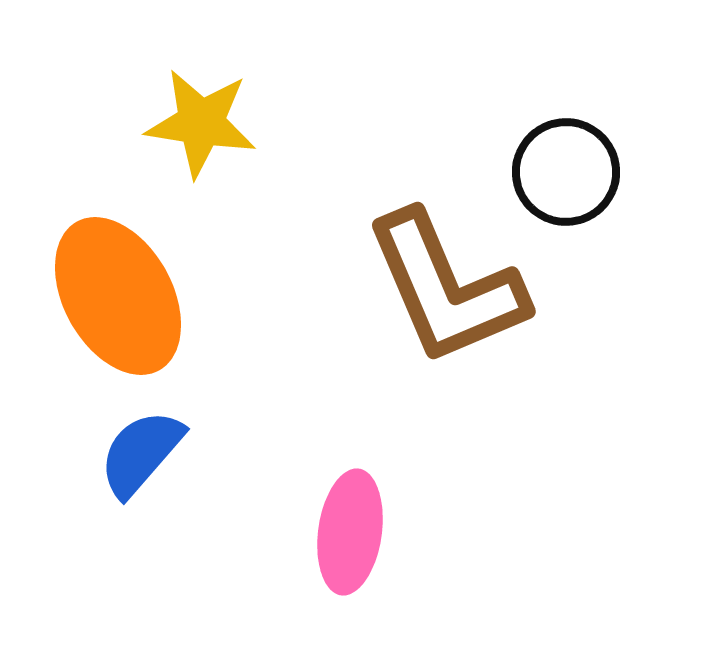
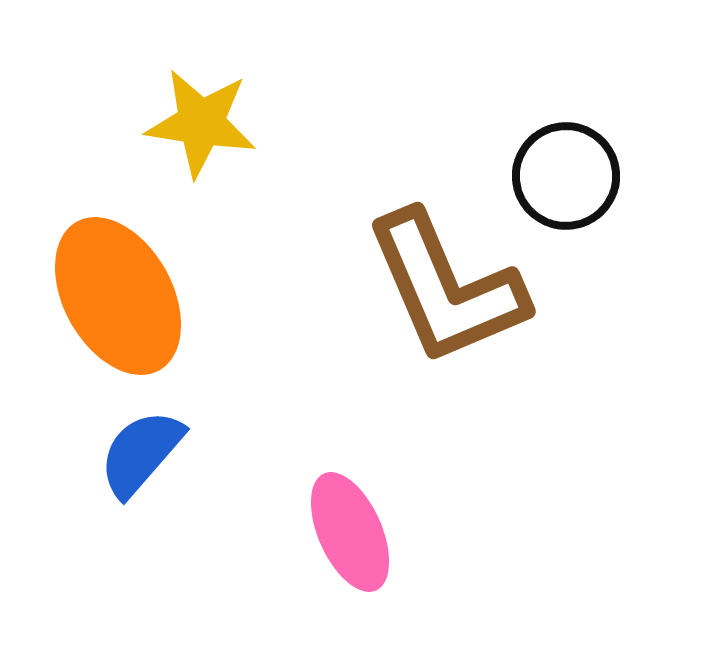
black circle: moved 4 px down
pink ellipse: rotated 32 degrees counterclockwise
